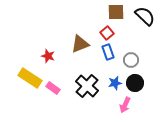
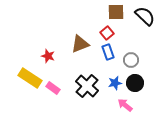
pink arrow: rotated 105 degrees clockwise
